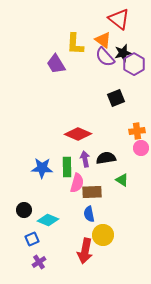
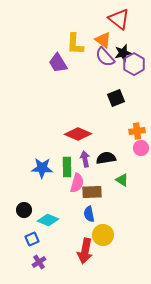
purple trapezoid: moved 2 px right, 1 px up
